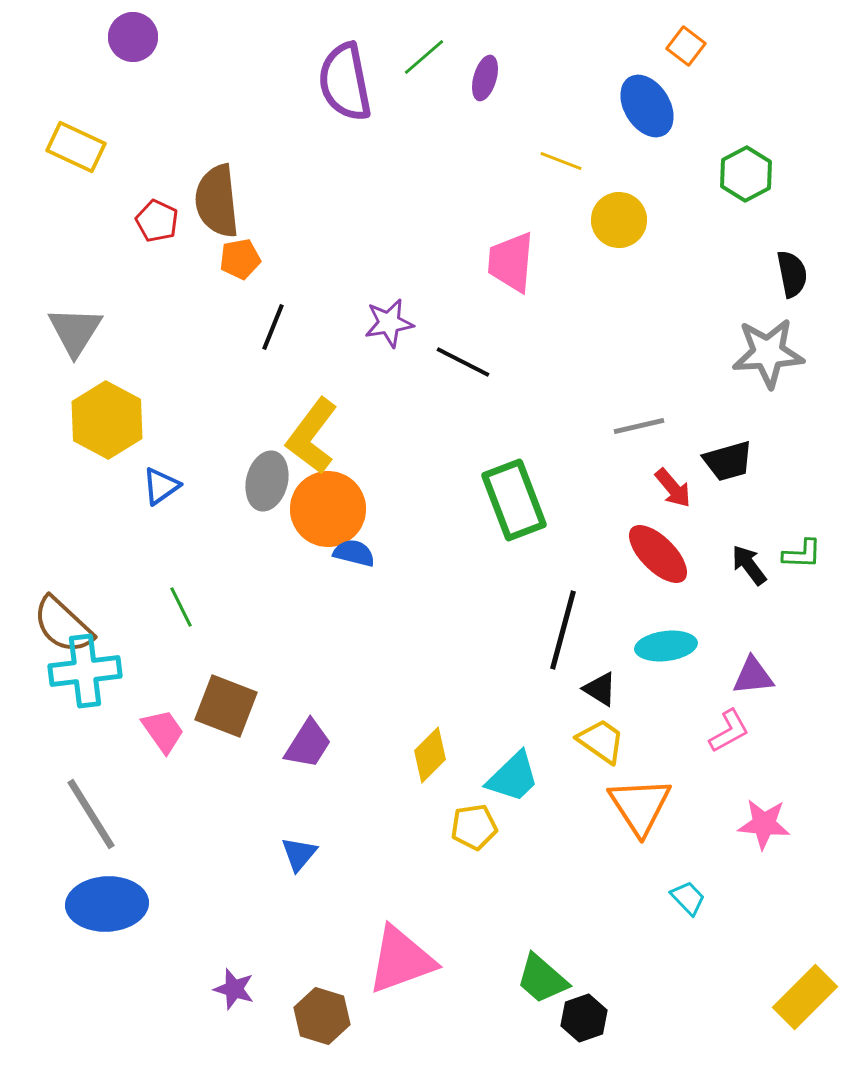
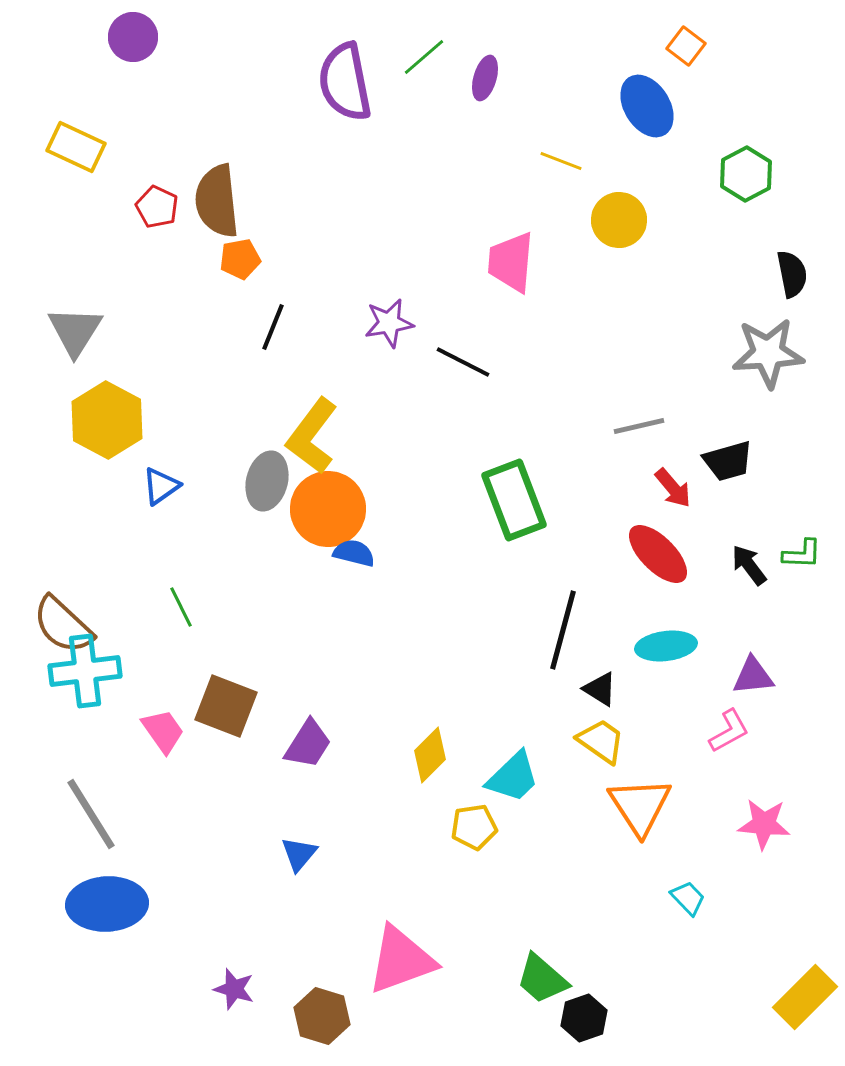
red pentagon at (157, 221): moved 14 px up
